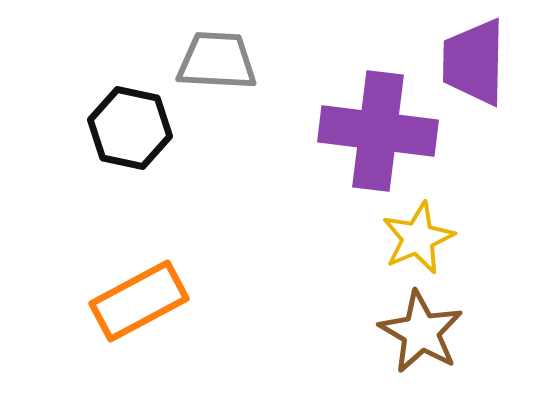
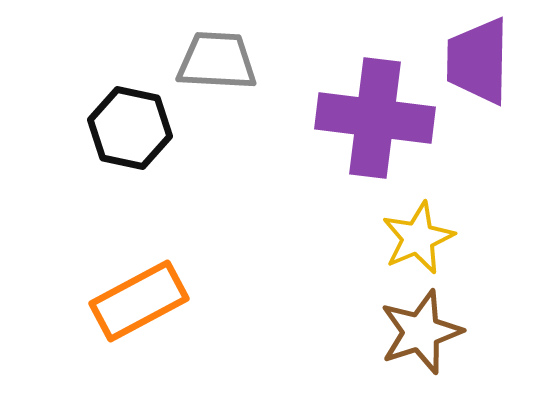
purple trapezoid: moved 4 px right, 1 px up
purple cross: moved 3 px left, 13 px up
brown star: rotated 24 degrees clockwise
